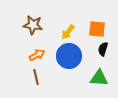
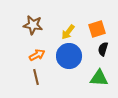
orange square: rotated 24 degrees counterclockwise
